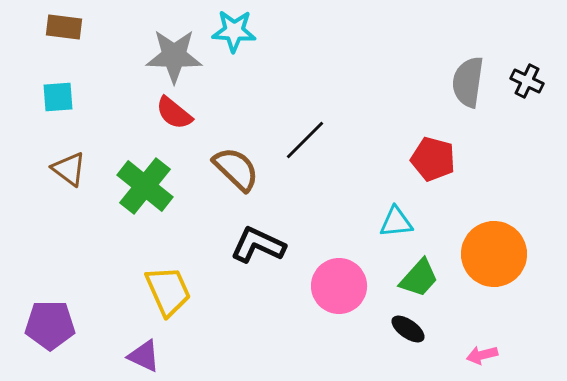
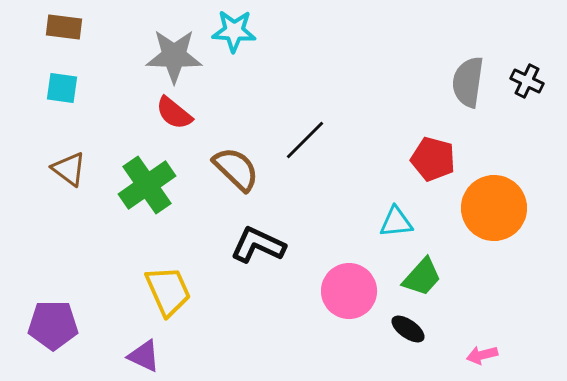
cyan square: moved 4 px right, 9 px up; rotated 12 degrees clockwise
green cross: moved 2 px right, 1 px up; rotated 16 degrees clockwise
orange circle: moved 46 px up
green trapezoid: moved 3 px right, 1 px up
pink circle: moved 10 px right, 5 px down
purple pentagon: moved 3 px right
